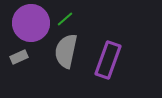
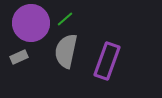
purple rectangle: moved 1 px left, 1 px down
